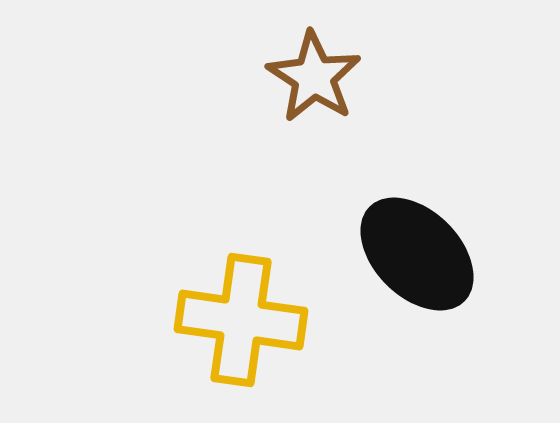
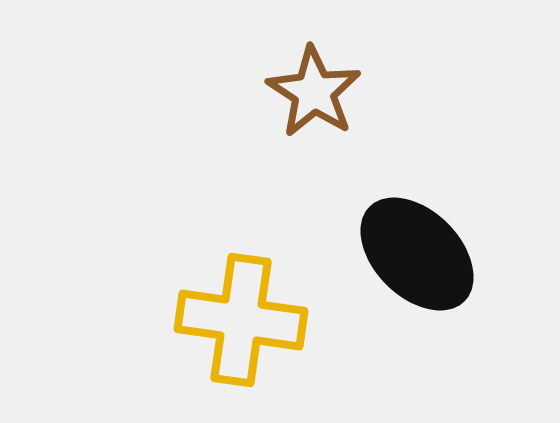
brown star: moved 15 px down
